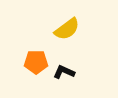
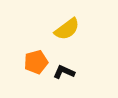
orange pentagon: rotated 15 degrees counterclockwise
